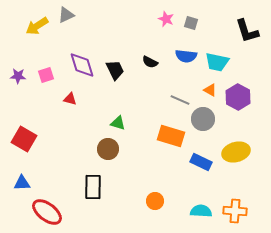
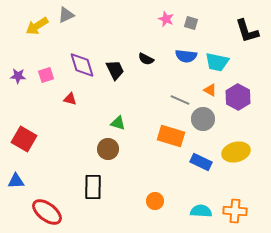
black semicircle: moved 4 px left, 3 px up
blue triangle: moved 6 px left, 2 px up
